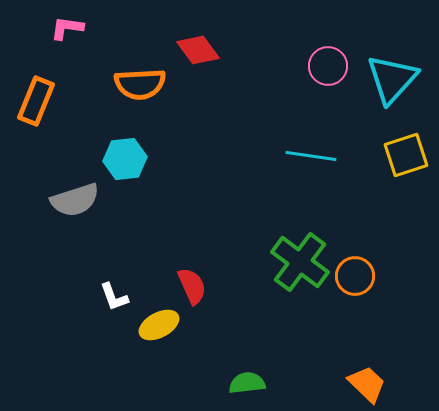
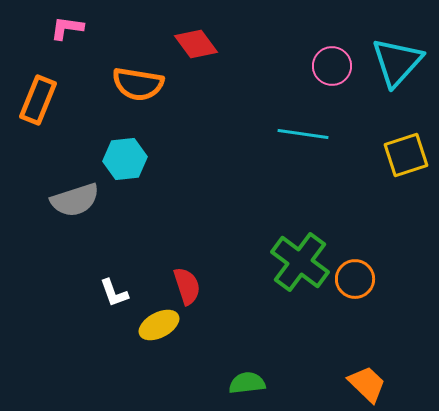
red diamond: moved 2 px left, 6 px up
pink circle: moved 4 px right
cyan triangle: moved 5 px right, 17 px up
orange semicircle: moved 2 px left; rotated 12 degrees clockwise
orange rectangle: moved 2 px right, 1 px up
cyan line: moved 8 px left, 22 px up
orange circle: moved 3 px down
red semicircle: moved 5 px left; rotated 6 degrees clockwise
white L-shape: moved 4 px up
